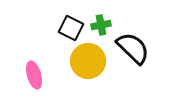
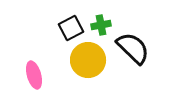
black square: rotated 35 degrees clockwise
yellow circle: moved 1 px up
